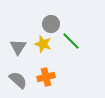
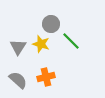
yellow star: moved 2 px left
